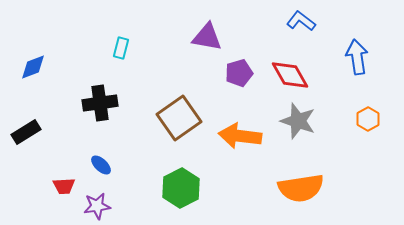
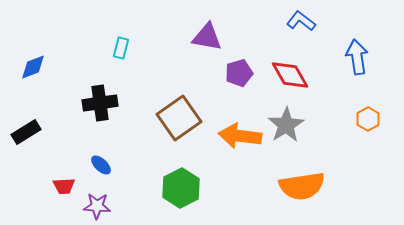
gray star: moved 12 px left, 4 px down; rotated 21 degrees clockwise
orange semicircle: moved 1 px right, 2 px up
purple star: rotated 12 degrees clockwise
